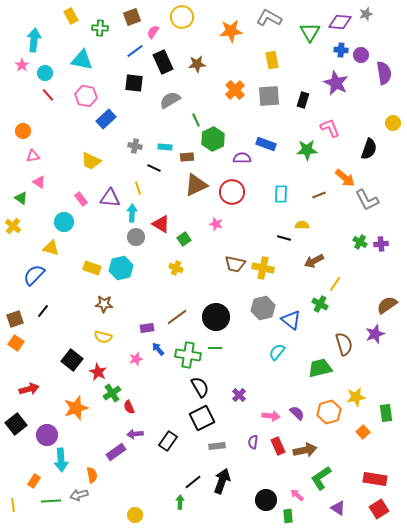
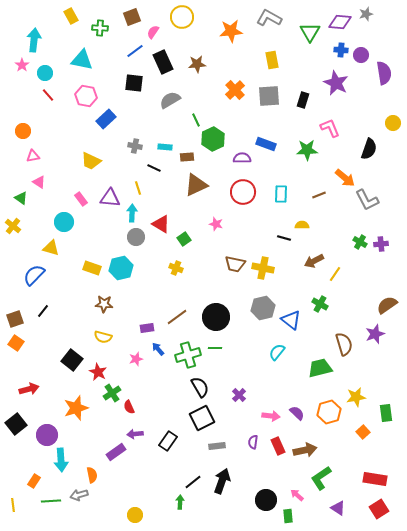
red circle at (232, 192): moved 11 px right
yellow line at (335, 284): moved 10 px up
green cross at (188, 355): rotated 25 degrees counterclockwise
